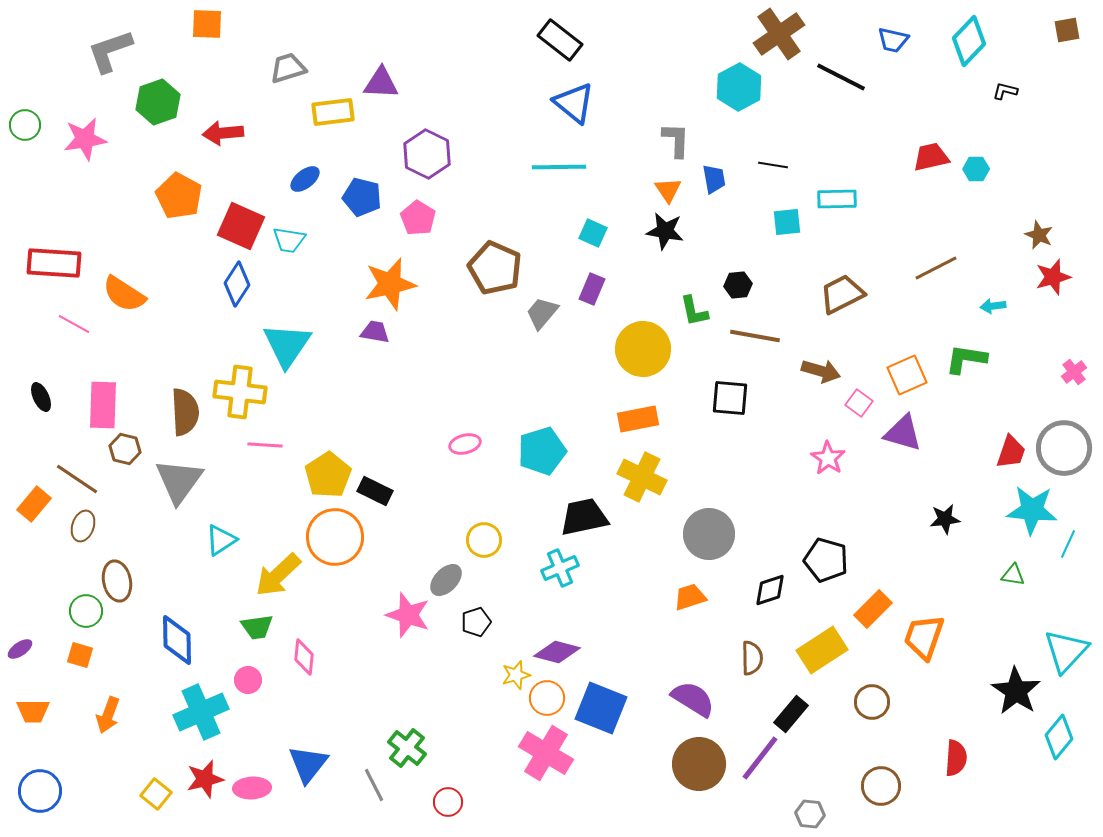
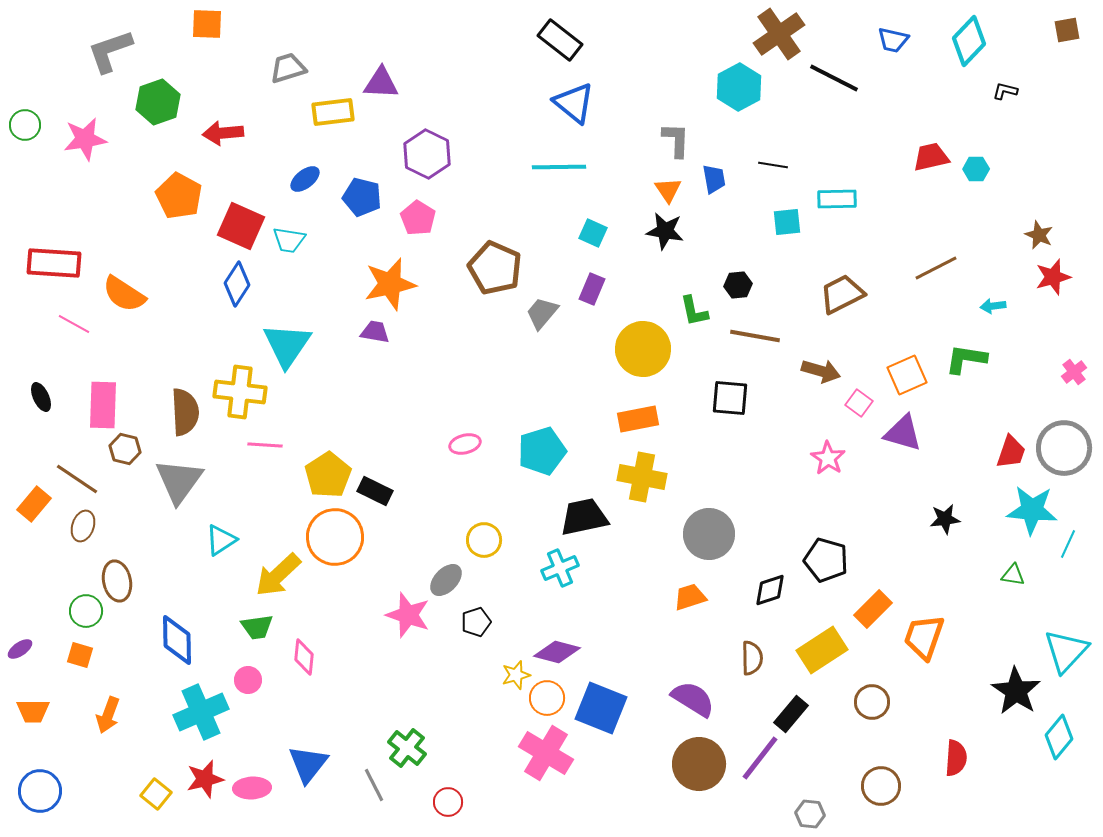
black line at (841, 77): moved 7 px left, 1 px down
yellow cross at (642, 477): rotated 15 degrees counterclockwise
